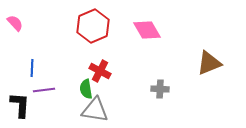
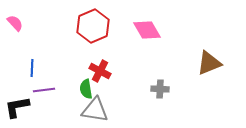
black L-shape: moved 3 px left, 2 px down; rotated 104 degrees counterclockwise
